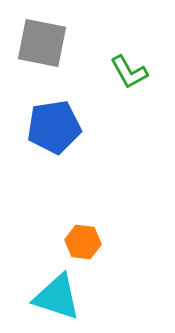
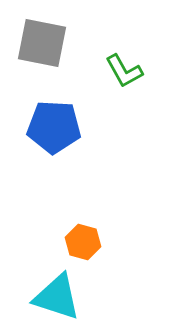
green L-shape: moved 5 px left, 1 px up
blue pentagon: rotated 12 degrees clockwise
orange hexagon: rotated 8 degrees clockwise
